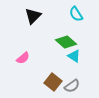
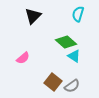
cyan semicircle: moved 2 px right; rotated 49 degrees clockwise
